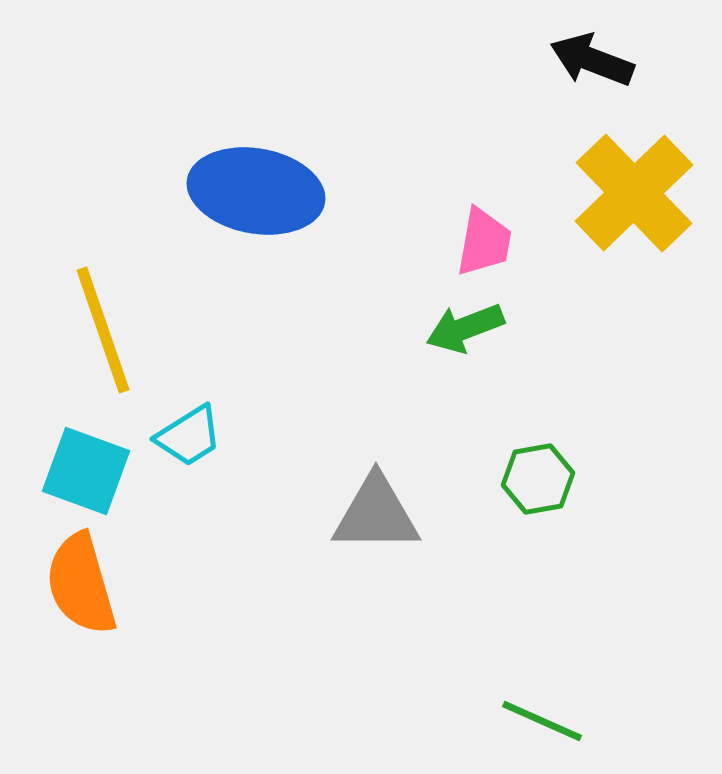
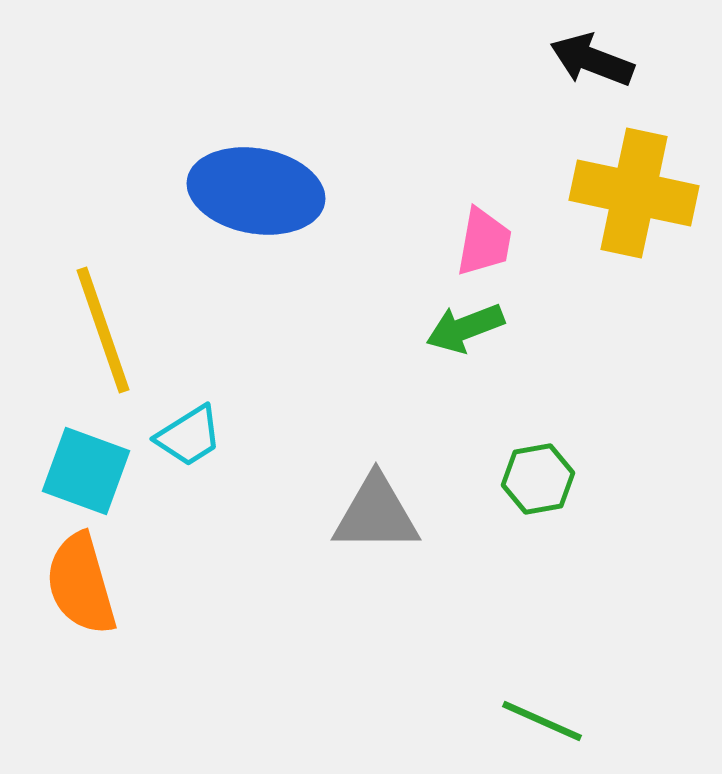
yellow cross: rotated 34 degrees counterclockwise
